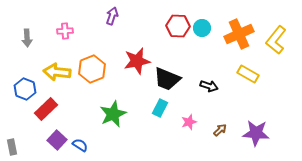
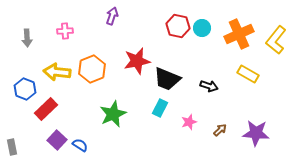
red hexagon: rotated 10 degrees clockwise
